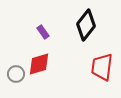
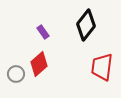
red diamond: rotated 25 degrees counterclockwise
